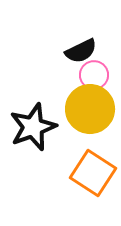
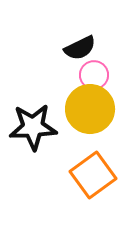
black semicircle: moved 1 px left, 3 px up
black star: rotated 18 degrees clockwise
orange square: moved 2 px down; rotated 21 degrees clockwise
